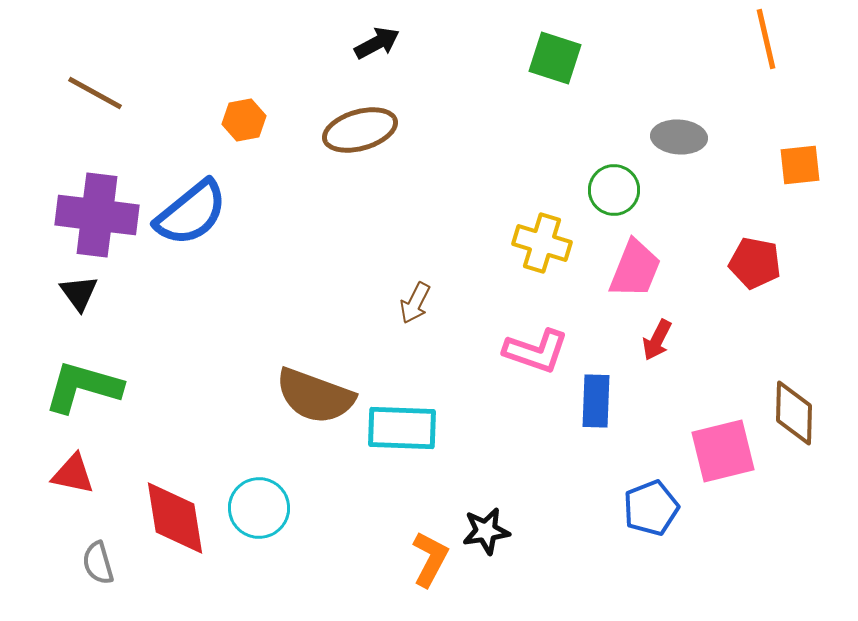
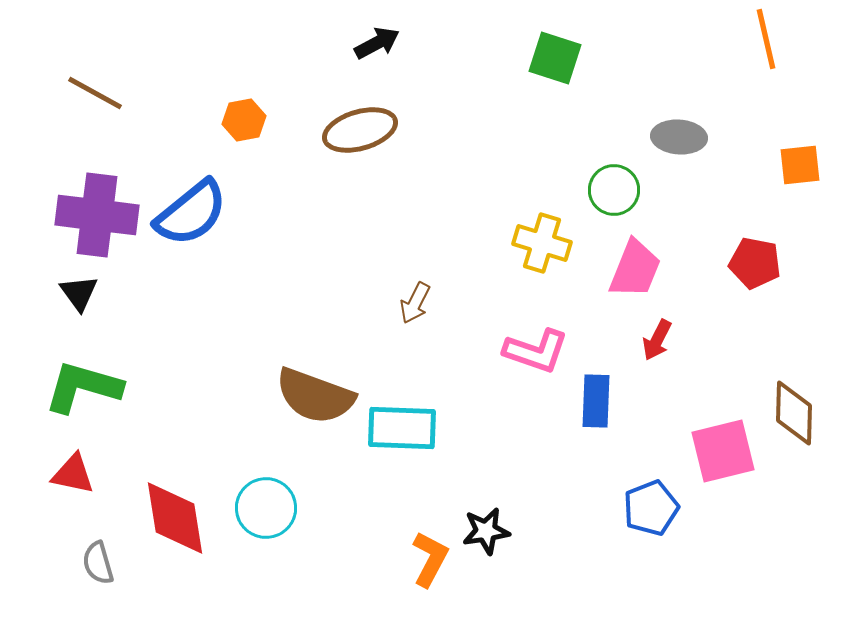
cyan circle: moved 7 px right
